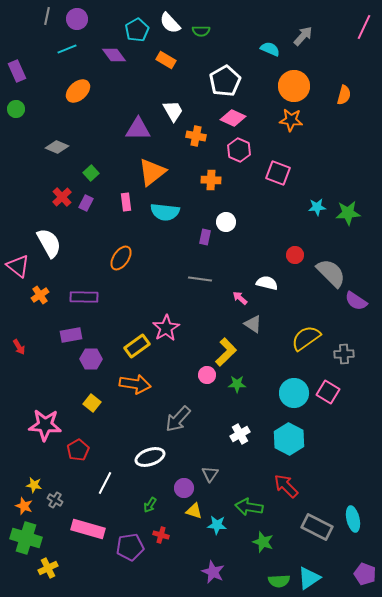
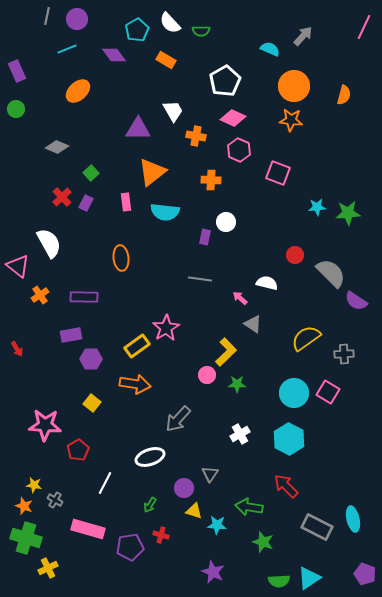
orange ellipse at (121, 258): rotated 40 degrees counterclockwise
red arrow at (19, 347): moved 2 px left, 2 px down
